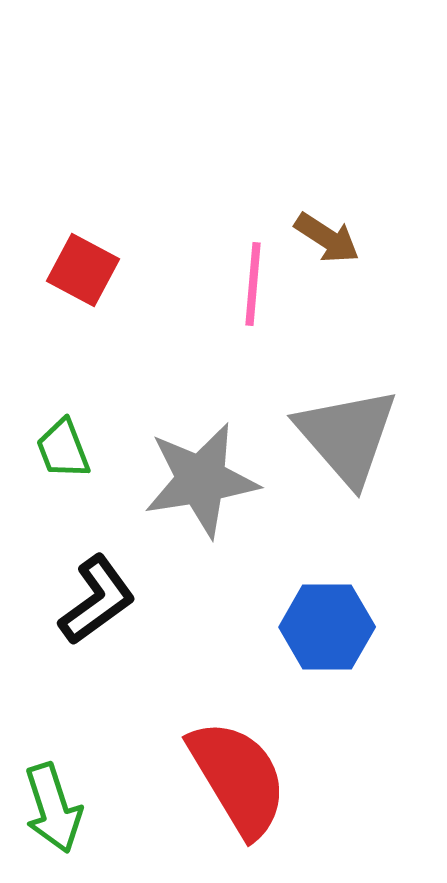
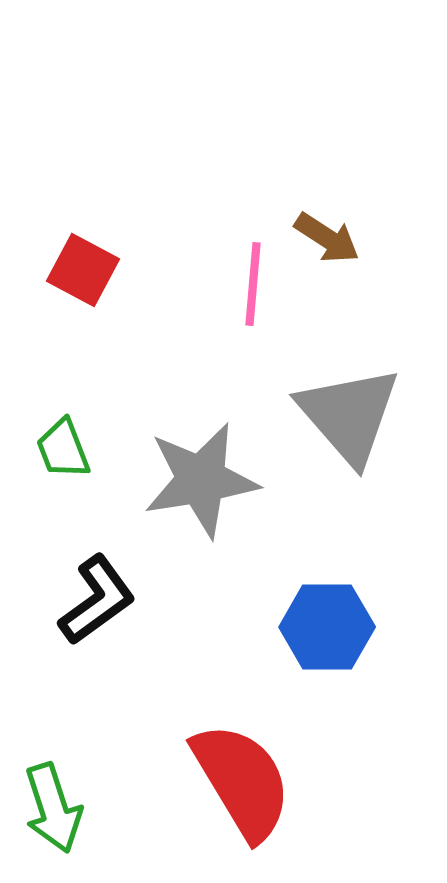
gray triangle: moved 2 px right, 21 px up
red semicircle: moved 4 px right, 3 px down
